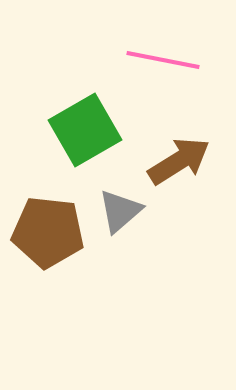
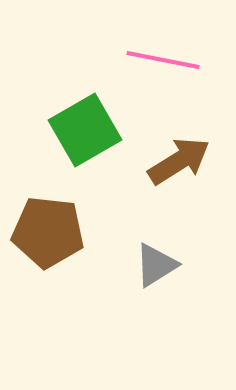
gray triangle: moved 36 px right, 54 px down; rotated 9 degrees clockwise
